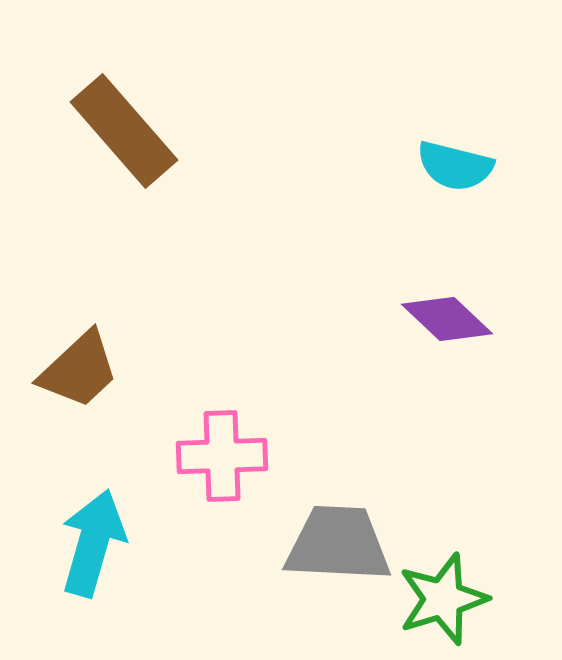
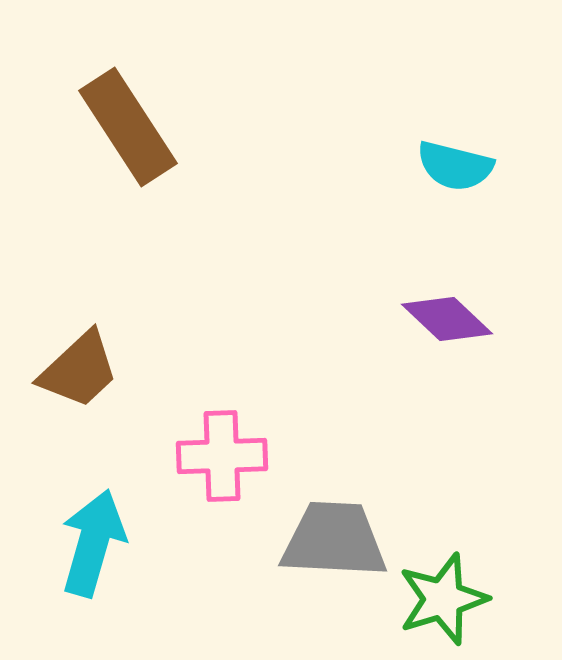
brown rectangle: moved 4 px right, 4 px up; rotated 8 degrees clockwise
gray trapezoid: moved 4 px left, 4 px up
